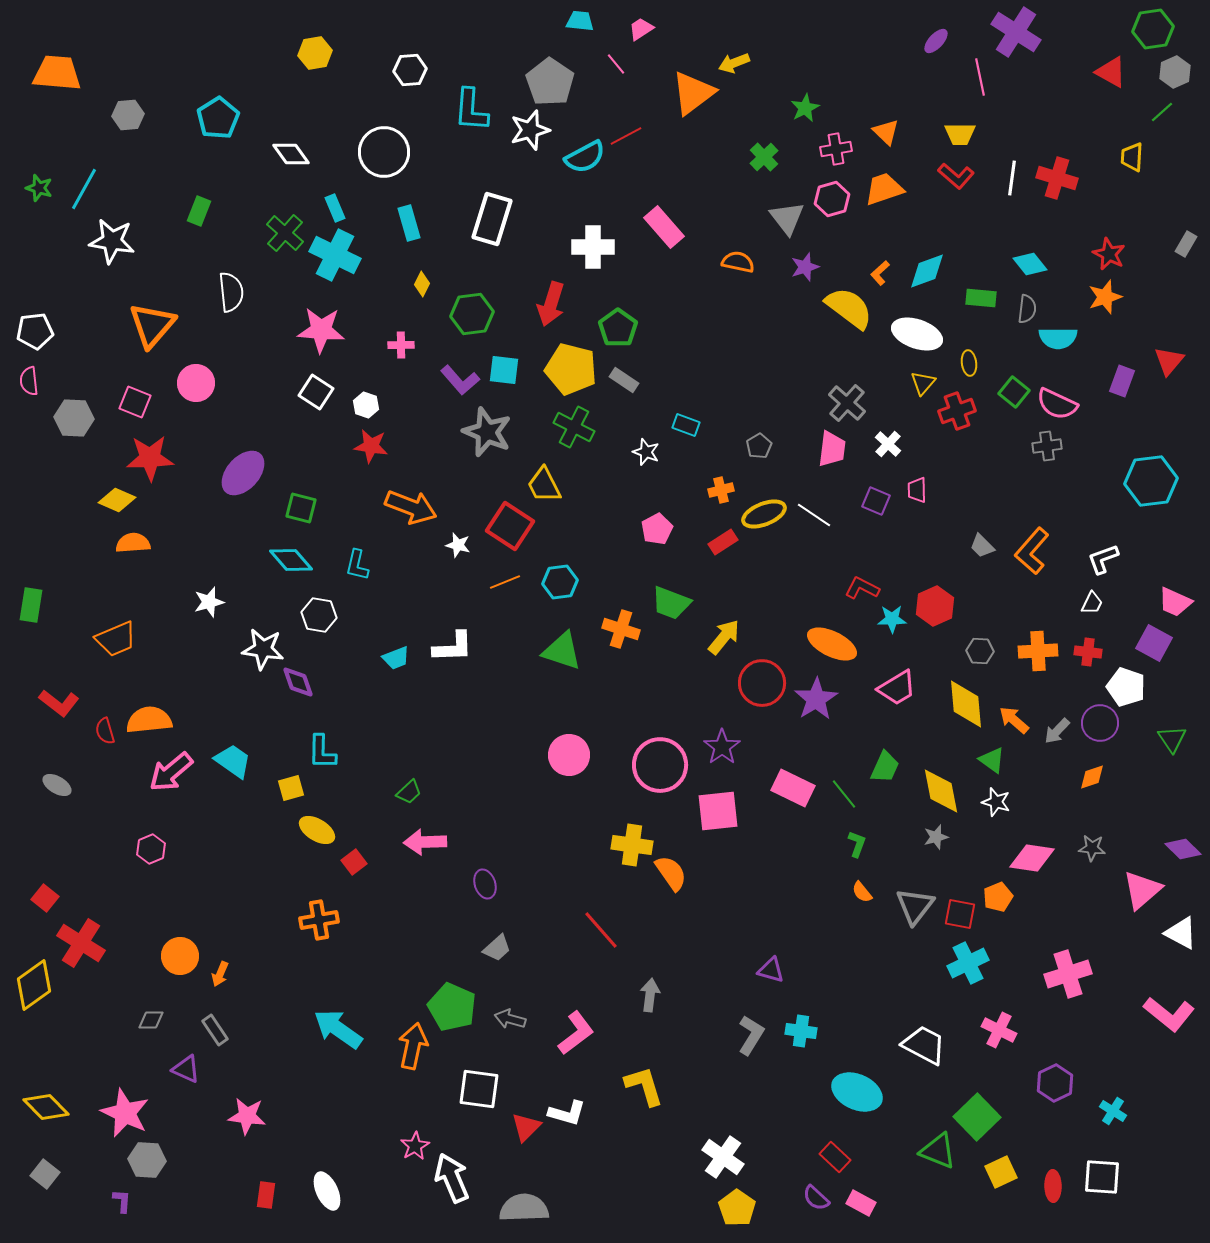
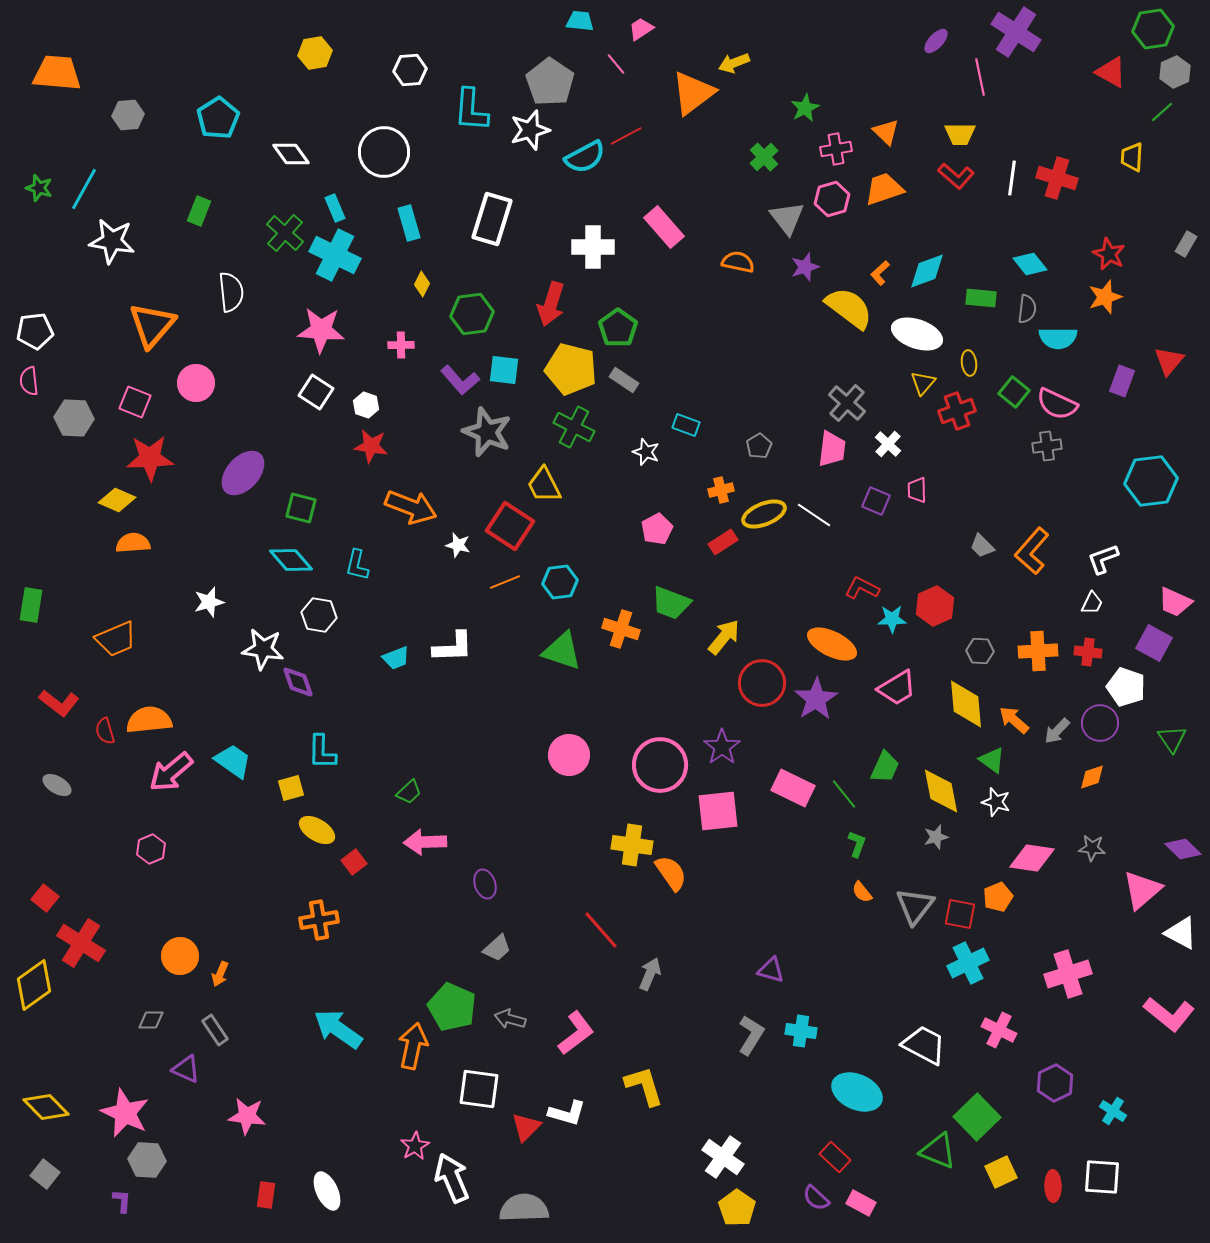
gray arrow at (650, 995): moved 21 px up; rotated 16 degrees clockwise
